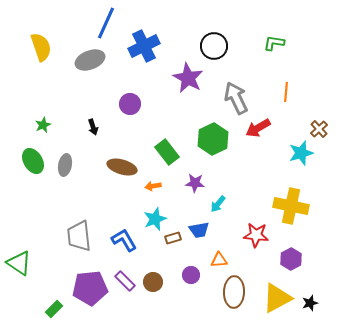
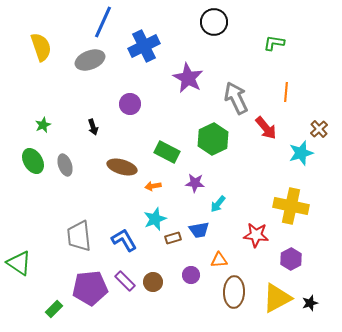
blue line at (106, 23): moved 3 px left, 1 px up
black circle at (214, 46): moved 24 px up
red arrow at (258, 128): moved 8 px right; rotated 100 degrees counterclockwise
green rectangle at (167, 152): rotated 25 degrees counterclockwise
gray ellipse at (65, 165): rotated 30 degrees counterclockwise
